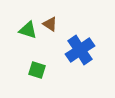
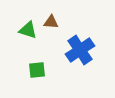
brown triangle: moved 1 px right, 2 px up; rotated 28 degrees counterclockwise
green square: rotated 24 degrees counterclockwise
